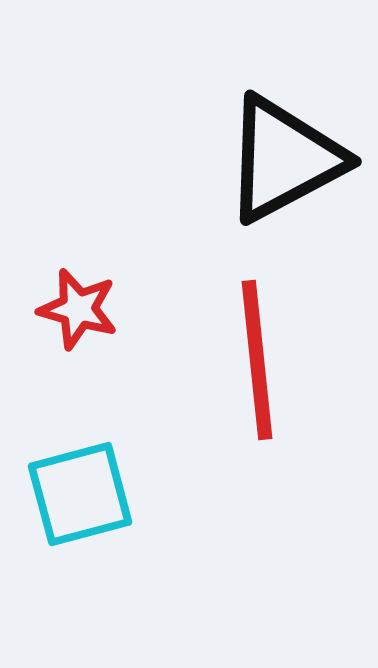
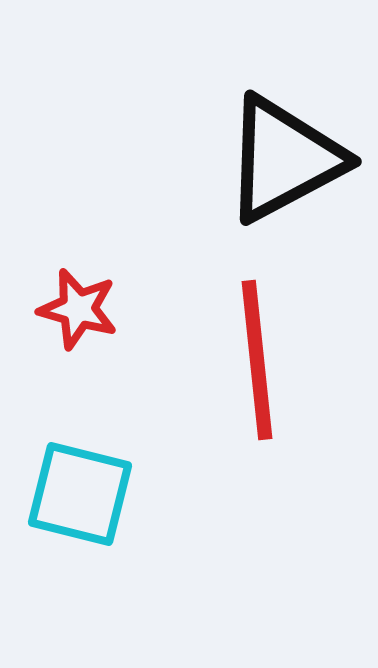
cyan square: rotated 29 degrees clockwise
